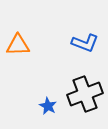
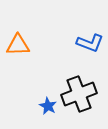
blue L-shape: moved 5 px right
black cross: moved 6 px left
